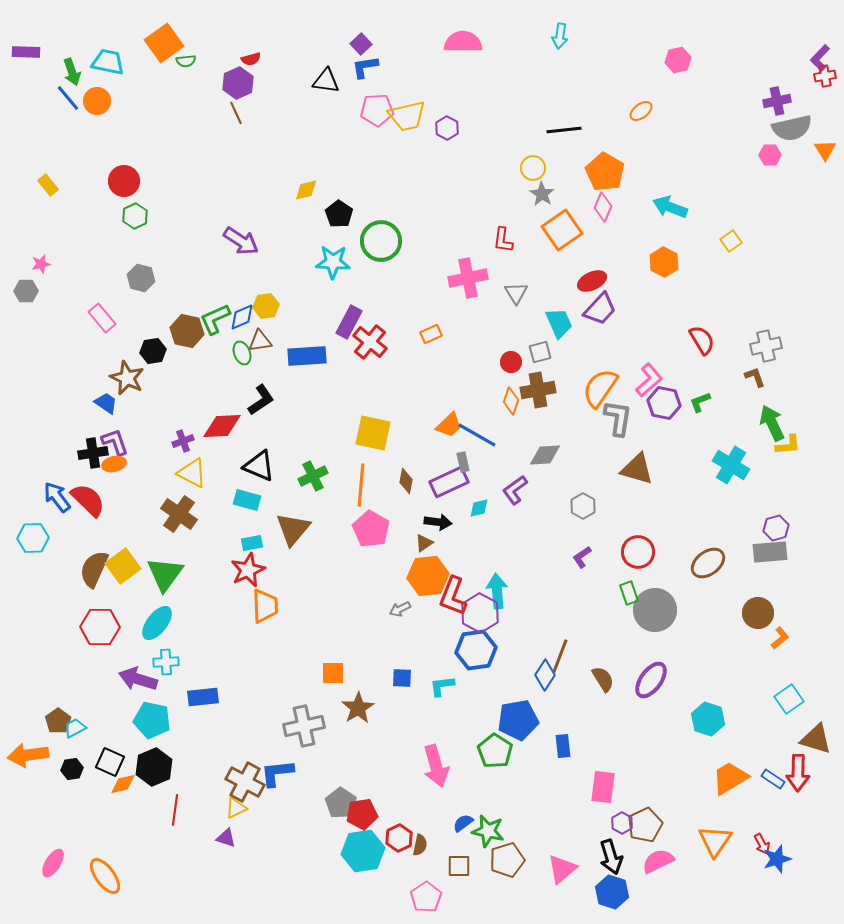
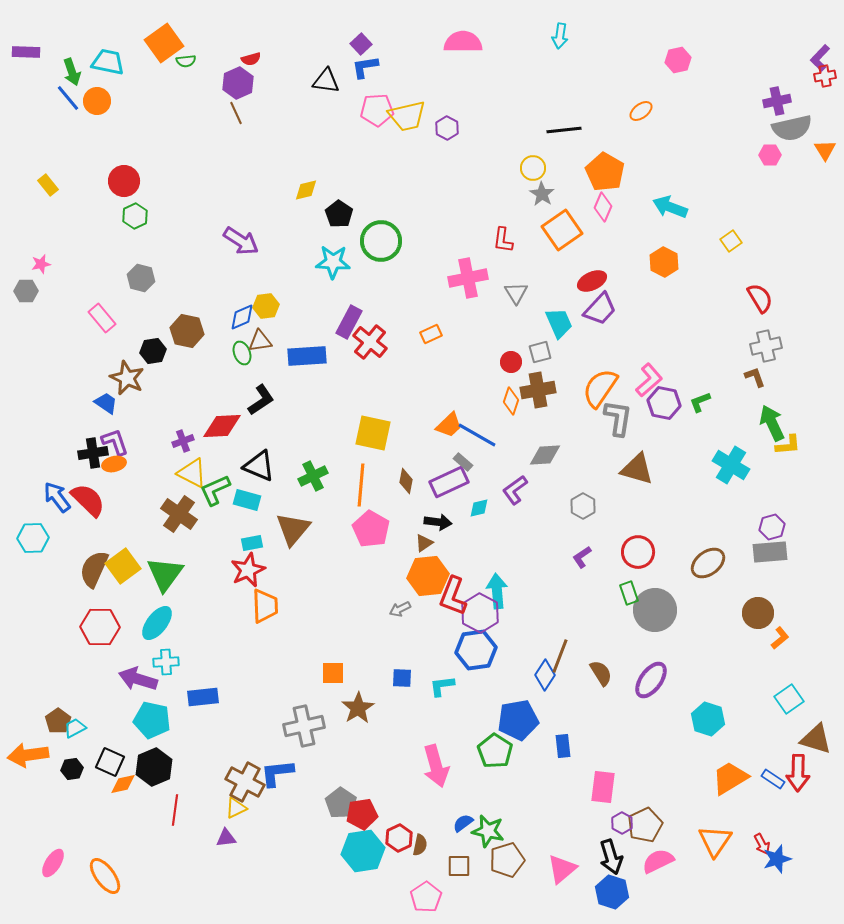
green L-shape at (215, 319): moved 171 px down
red semicircle at (702, 340): moved 58 px right, 42 px up
gray rectangle at (463, 462): rotated 36 degrees counterclockwise
purple hexagon at (776, 528): moved 4 px left, 1 px up
brown semicircle at (603, 679): moved 2 px left, 6 px up
purple triangle at (226, 838): rotated 25 degrees counterclockwise
